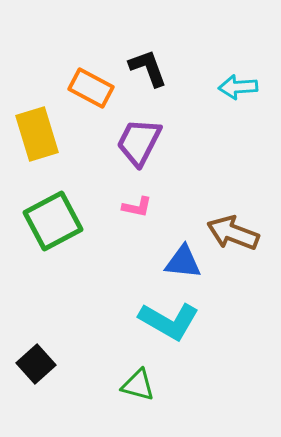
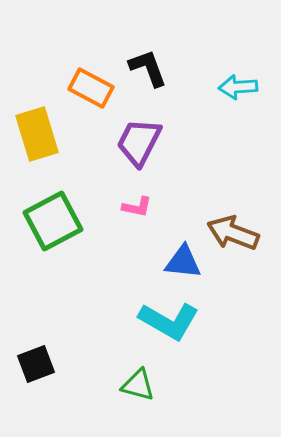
black square: rotated 21 degrees clockwise
